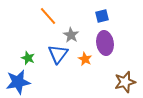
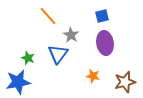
orange star: moved 8 px right, 17 px down; rotated 16 degrees counterclockwise
